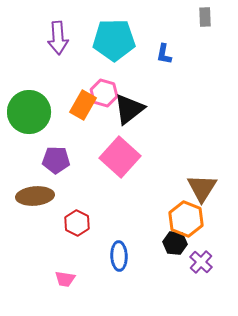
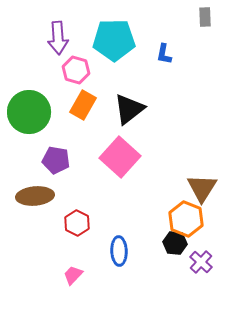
pink hexagon: moved 28 px left, 23 px up
purple pentagon: rotated 8 degrees clockwise
blue ellipse: moved 5 px up
pink trapezoid: moved 8 px right, 4 px up; rotated 125 degrees clockwise
